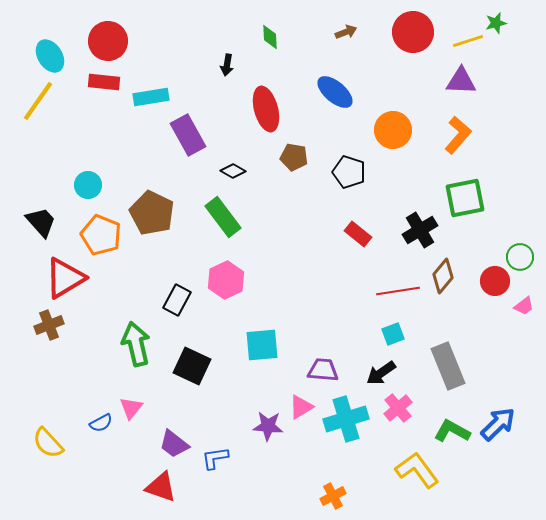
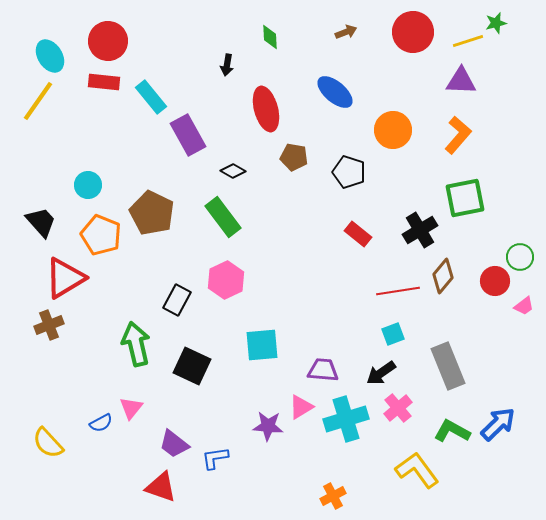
cyan rectangle at (151, 97): rotated 60 degrees clockwise
